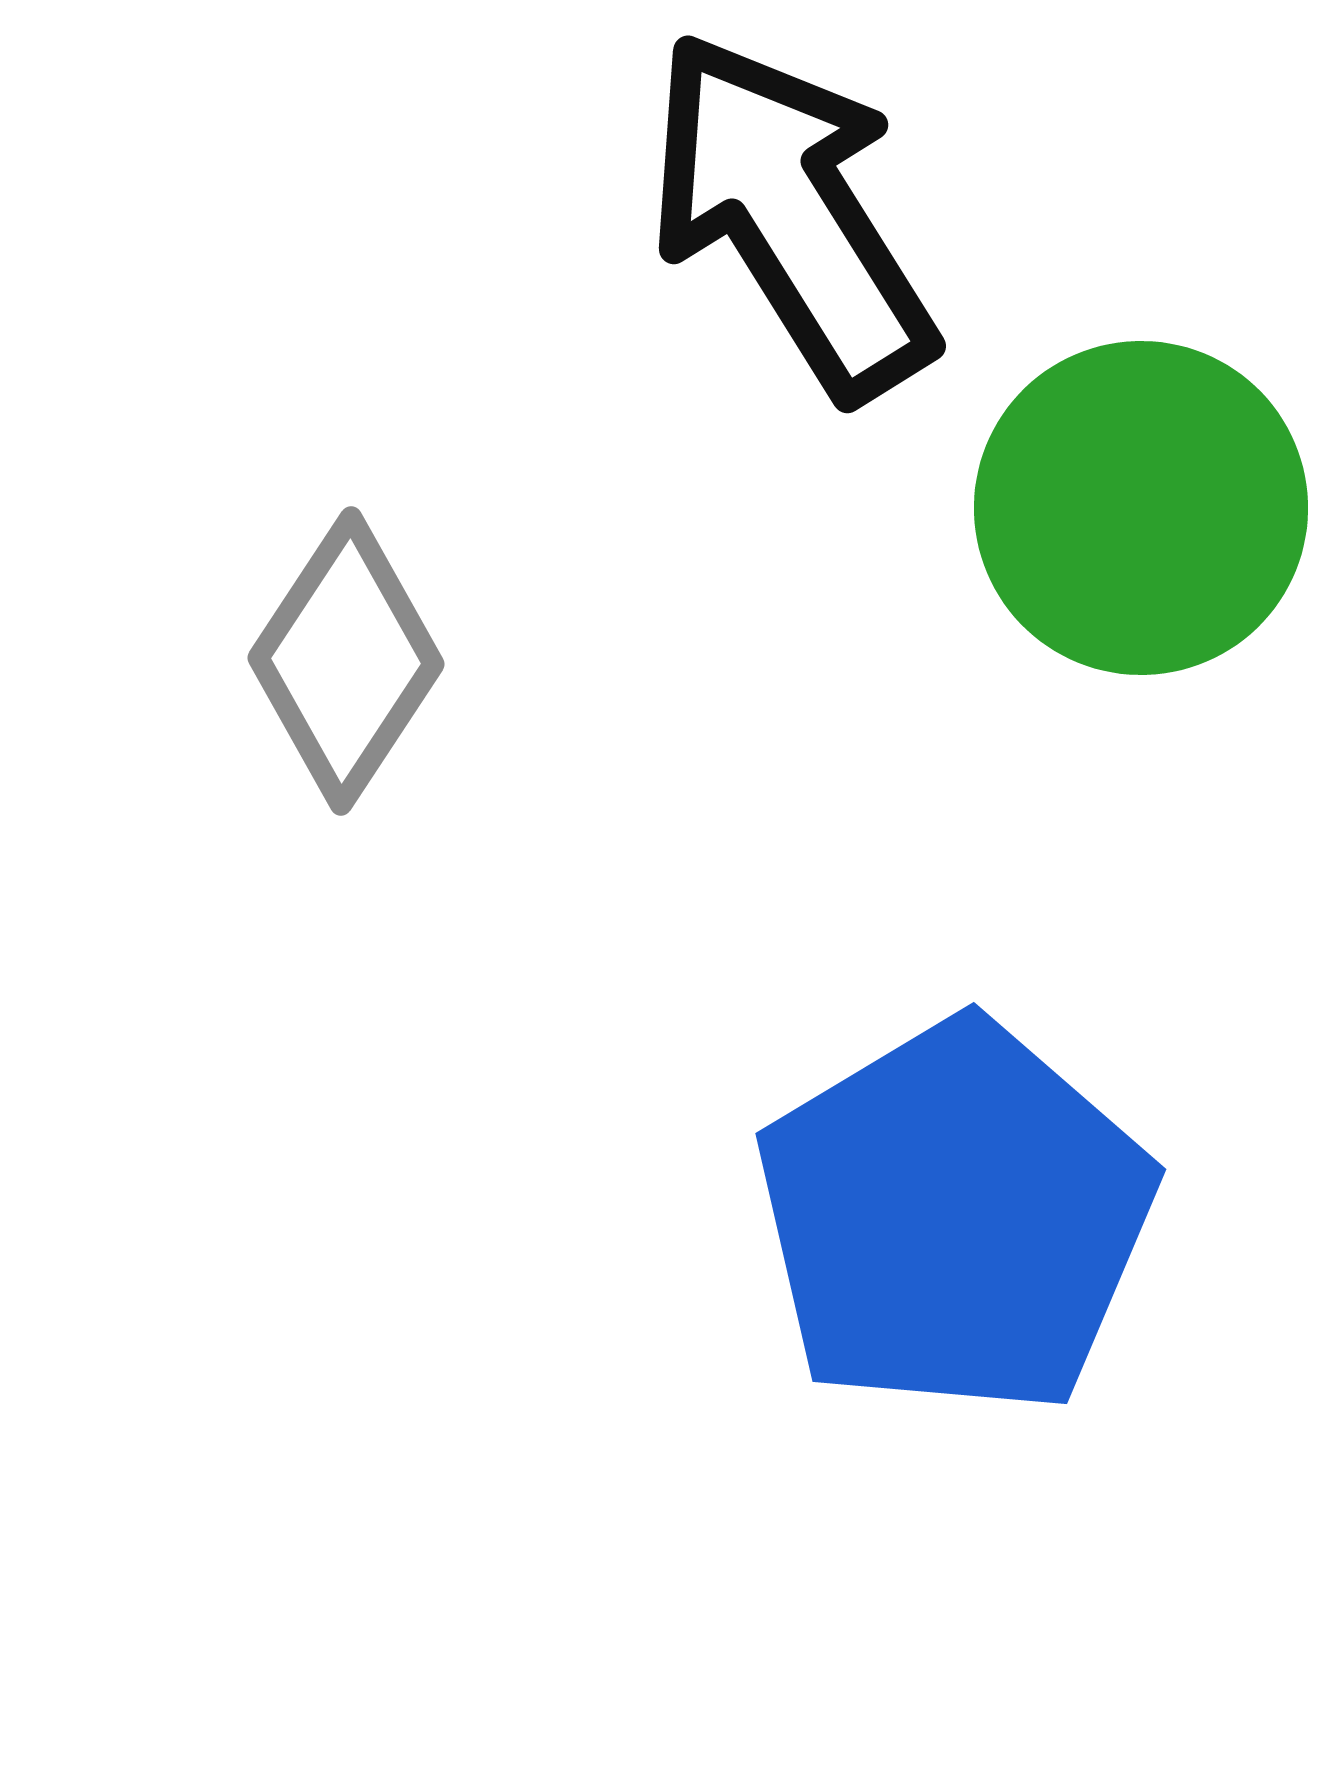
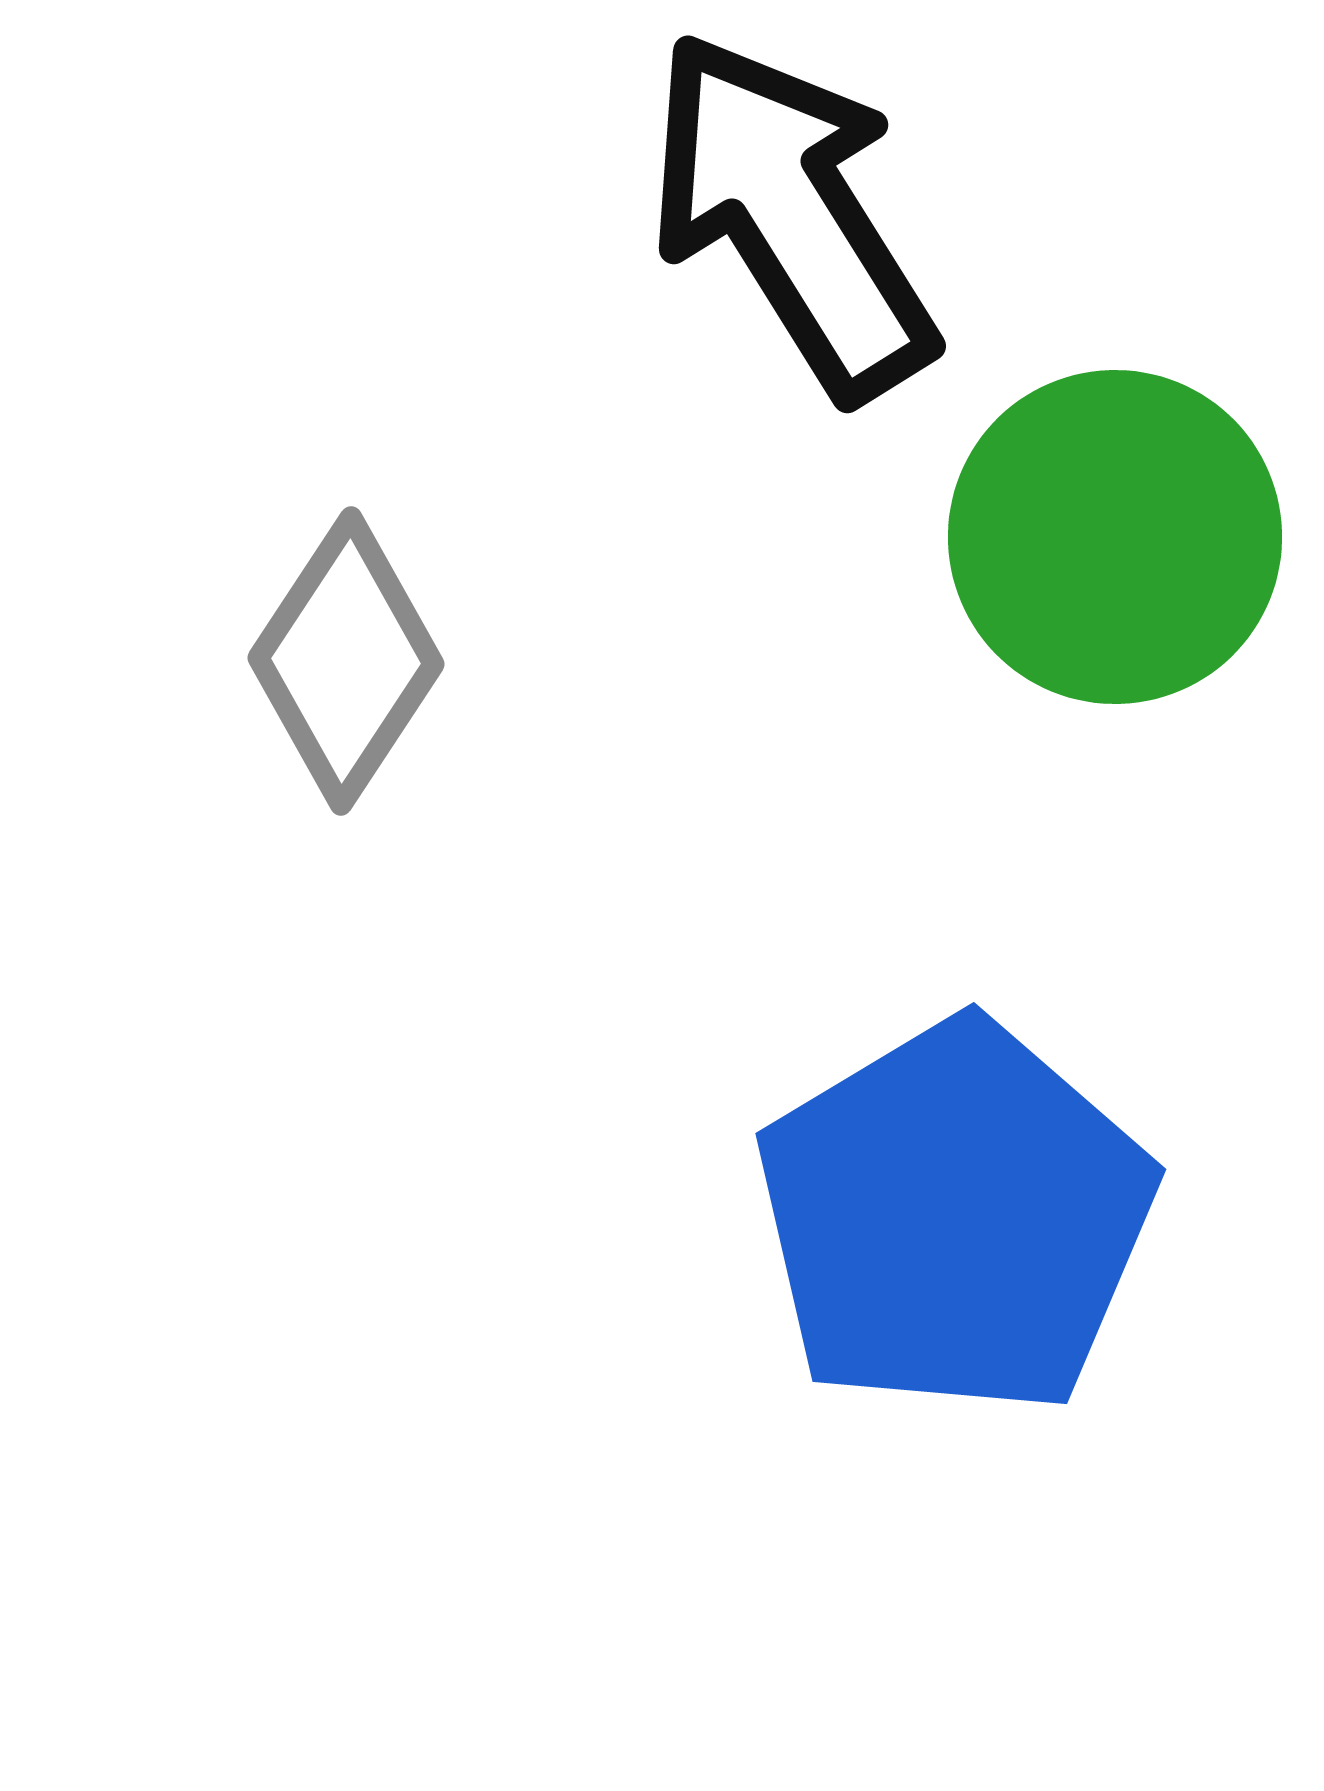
green circle: moved 26 px left, 29 px down
